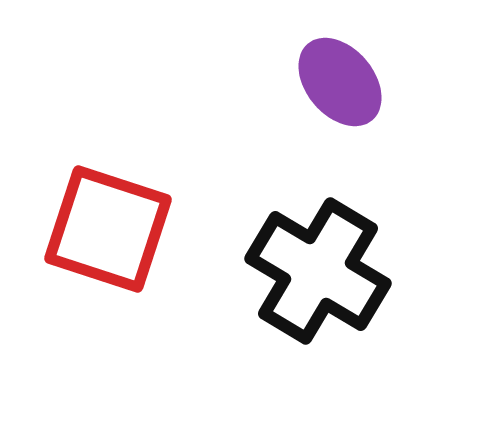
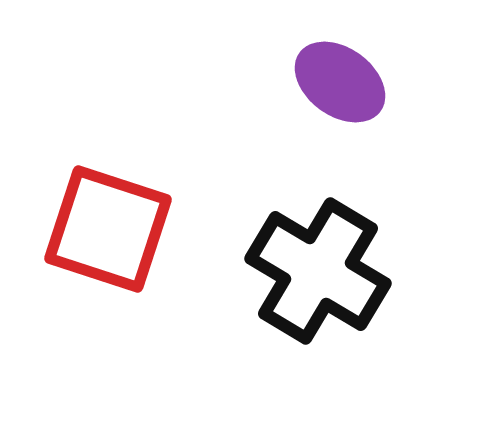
purple ellipse: rotated 14 degrees counterclockwise
